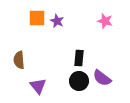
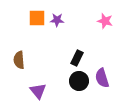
purple star: moved 1 px up; rotated 24 degrees counterclockwise
black rectangle: moved 2 px left; rotated 21 degrees clockwise
purple semicircle: rotated 36 degrees clockwise
purple triangle: moved 5 px down
